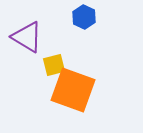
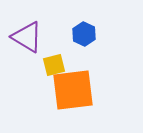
blue hexagon: moved 17 px down
orange square: rotated 27 degrees counterclockwise
